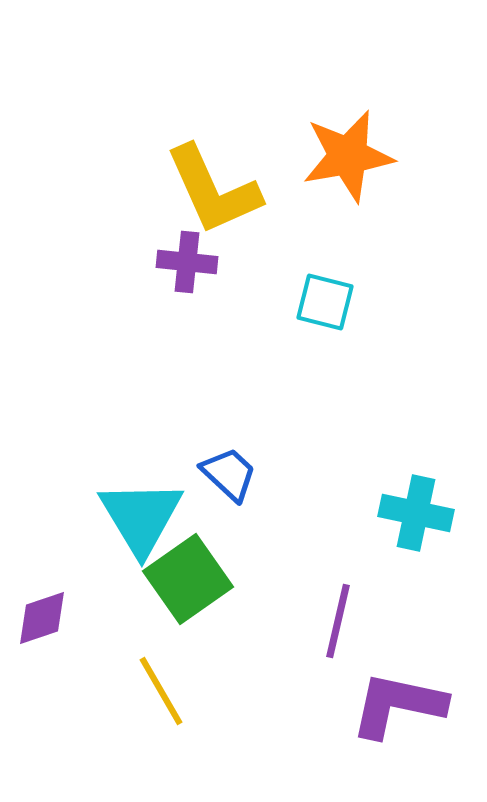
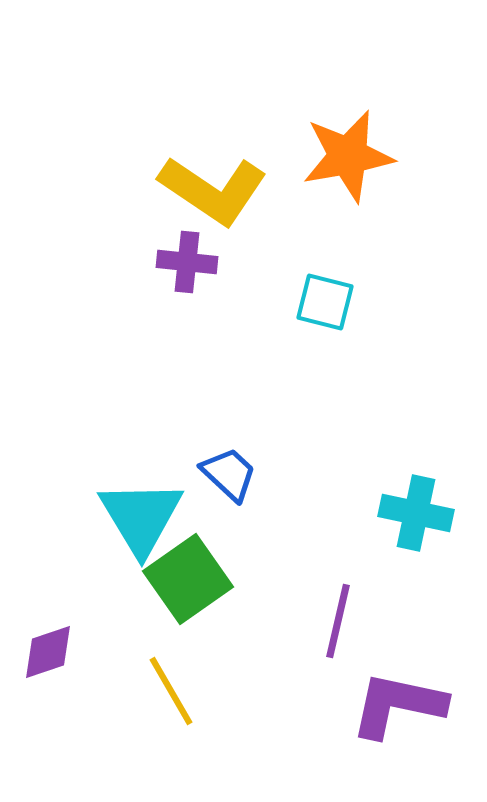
yellow L-shape: rotated 32 degrees counterclockwise
purple diamond: moved 6 px right, 34 px down
yellow line: moved 10 px right
